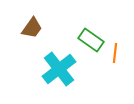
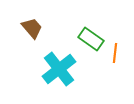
brown trapezoid: rotated 75 degrees counterclockwise
green rectangle: moved 1 px up
